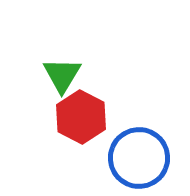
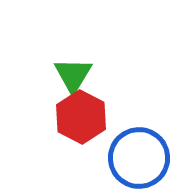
green triangle: moved 11 px right
